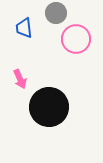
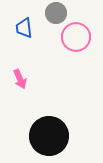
pink circle: moved 2 px up
black circle: moved 29 px down
